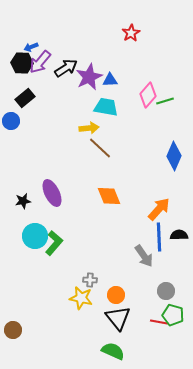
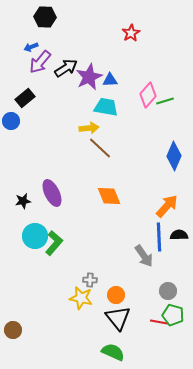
black hexagon: moved 23 px right, 46 px up
orange arrow: moved 8 px right, 3 px up
gray circle: moved 2 px right
green semicircle: moved 1 px down
